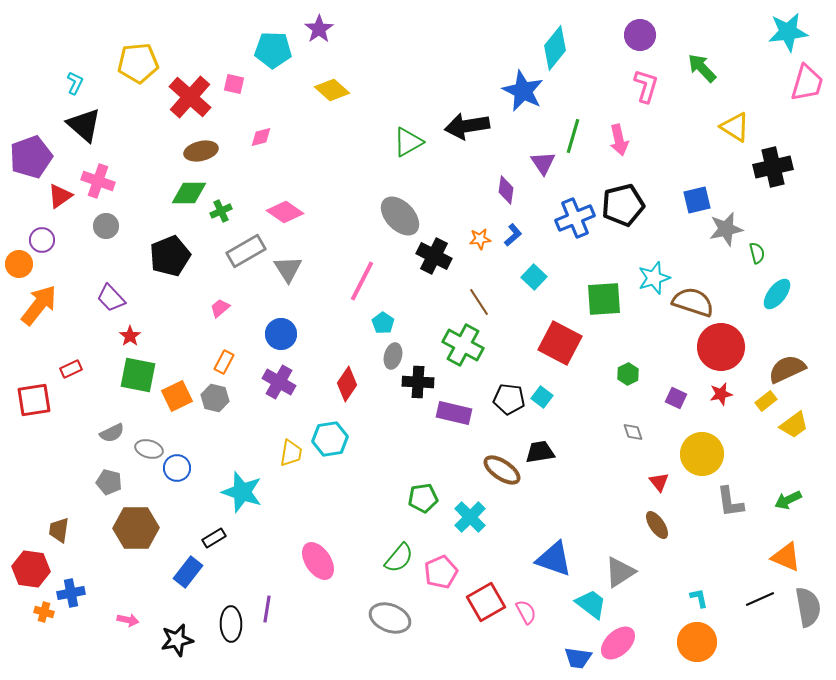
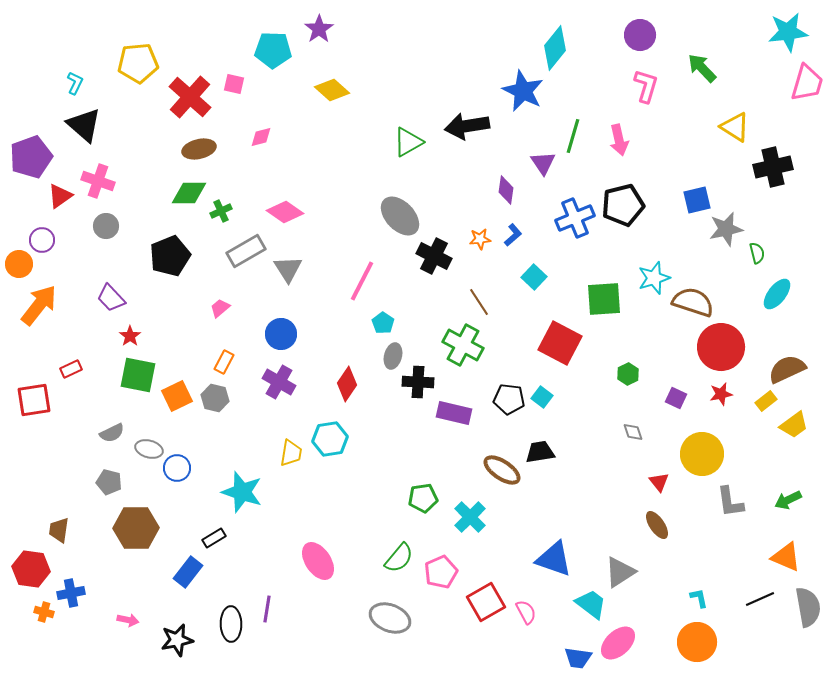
brown ellipse at (201, 151): moved 2 px left, 2 px up
